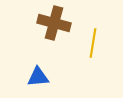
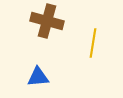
brown cross: moved 7 px left, 2 px up
